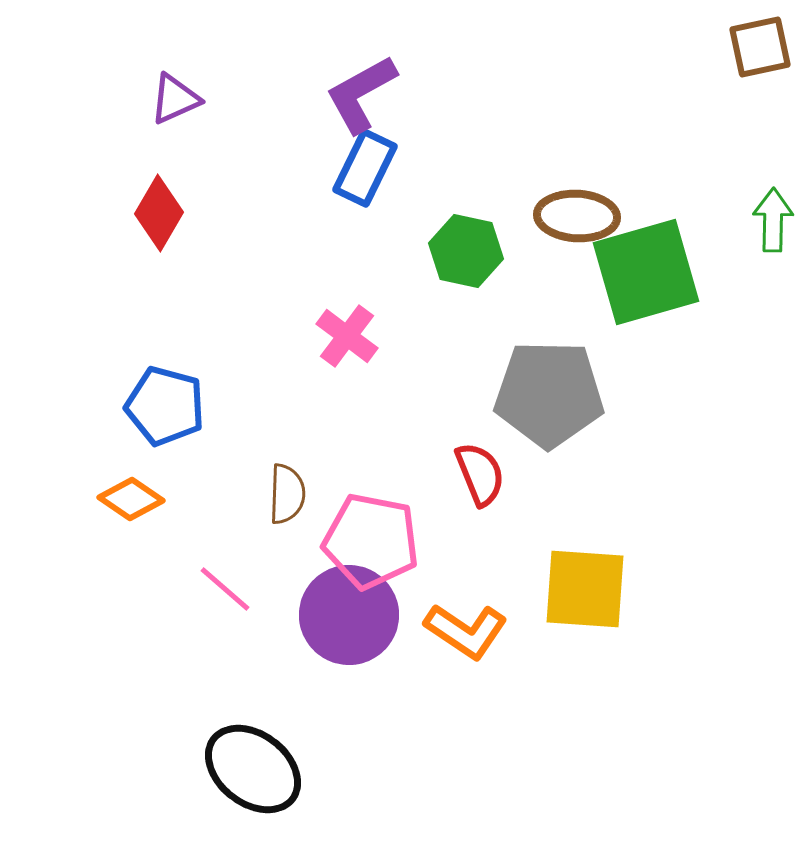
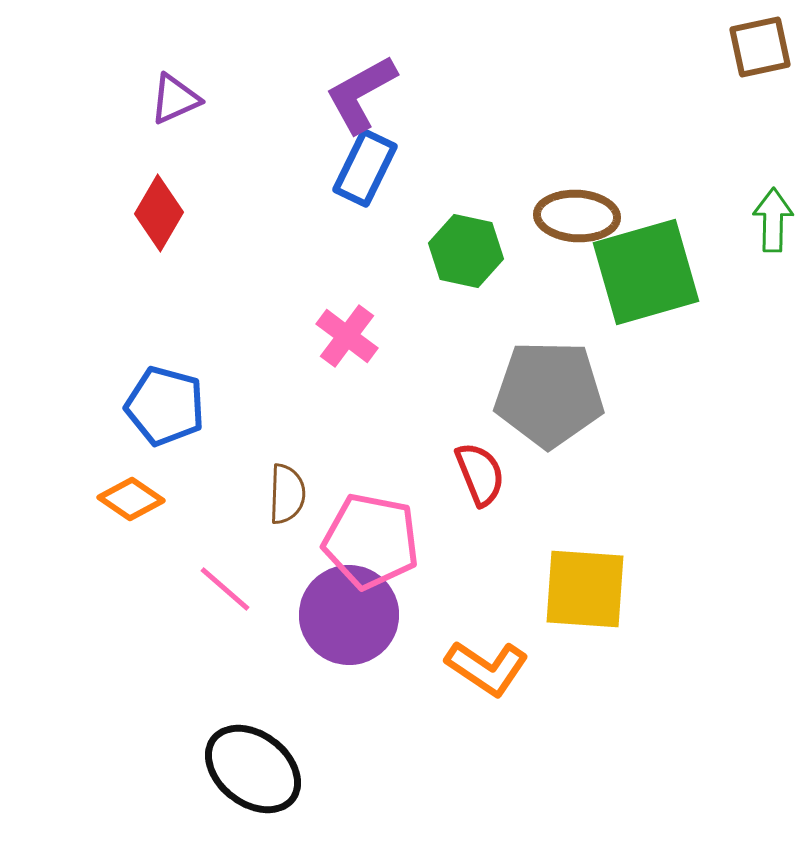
orange L-shape: moved 21 px right, 37 px down
